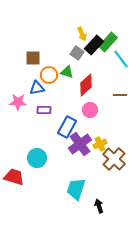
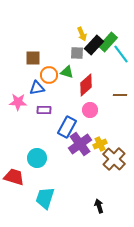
gray square: rotated 32 degrees counterclockwise
cyan line: moved 5 px up
cyan trapezoid: moved 31 px left, 9 px down
